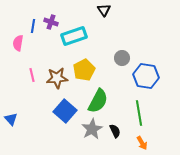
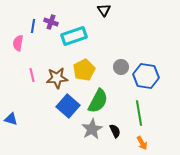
gray circle: moved 1 px left, 9 px down
blue square: moved 3 px right, 5 px up
blue triangle: rotated 32 degrees counterclockwise
